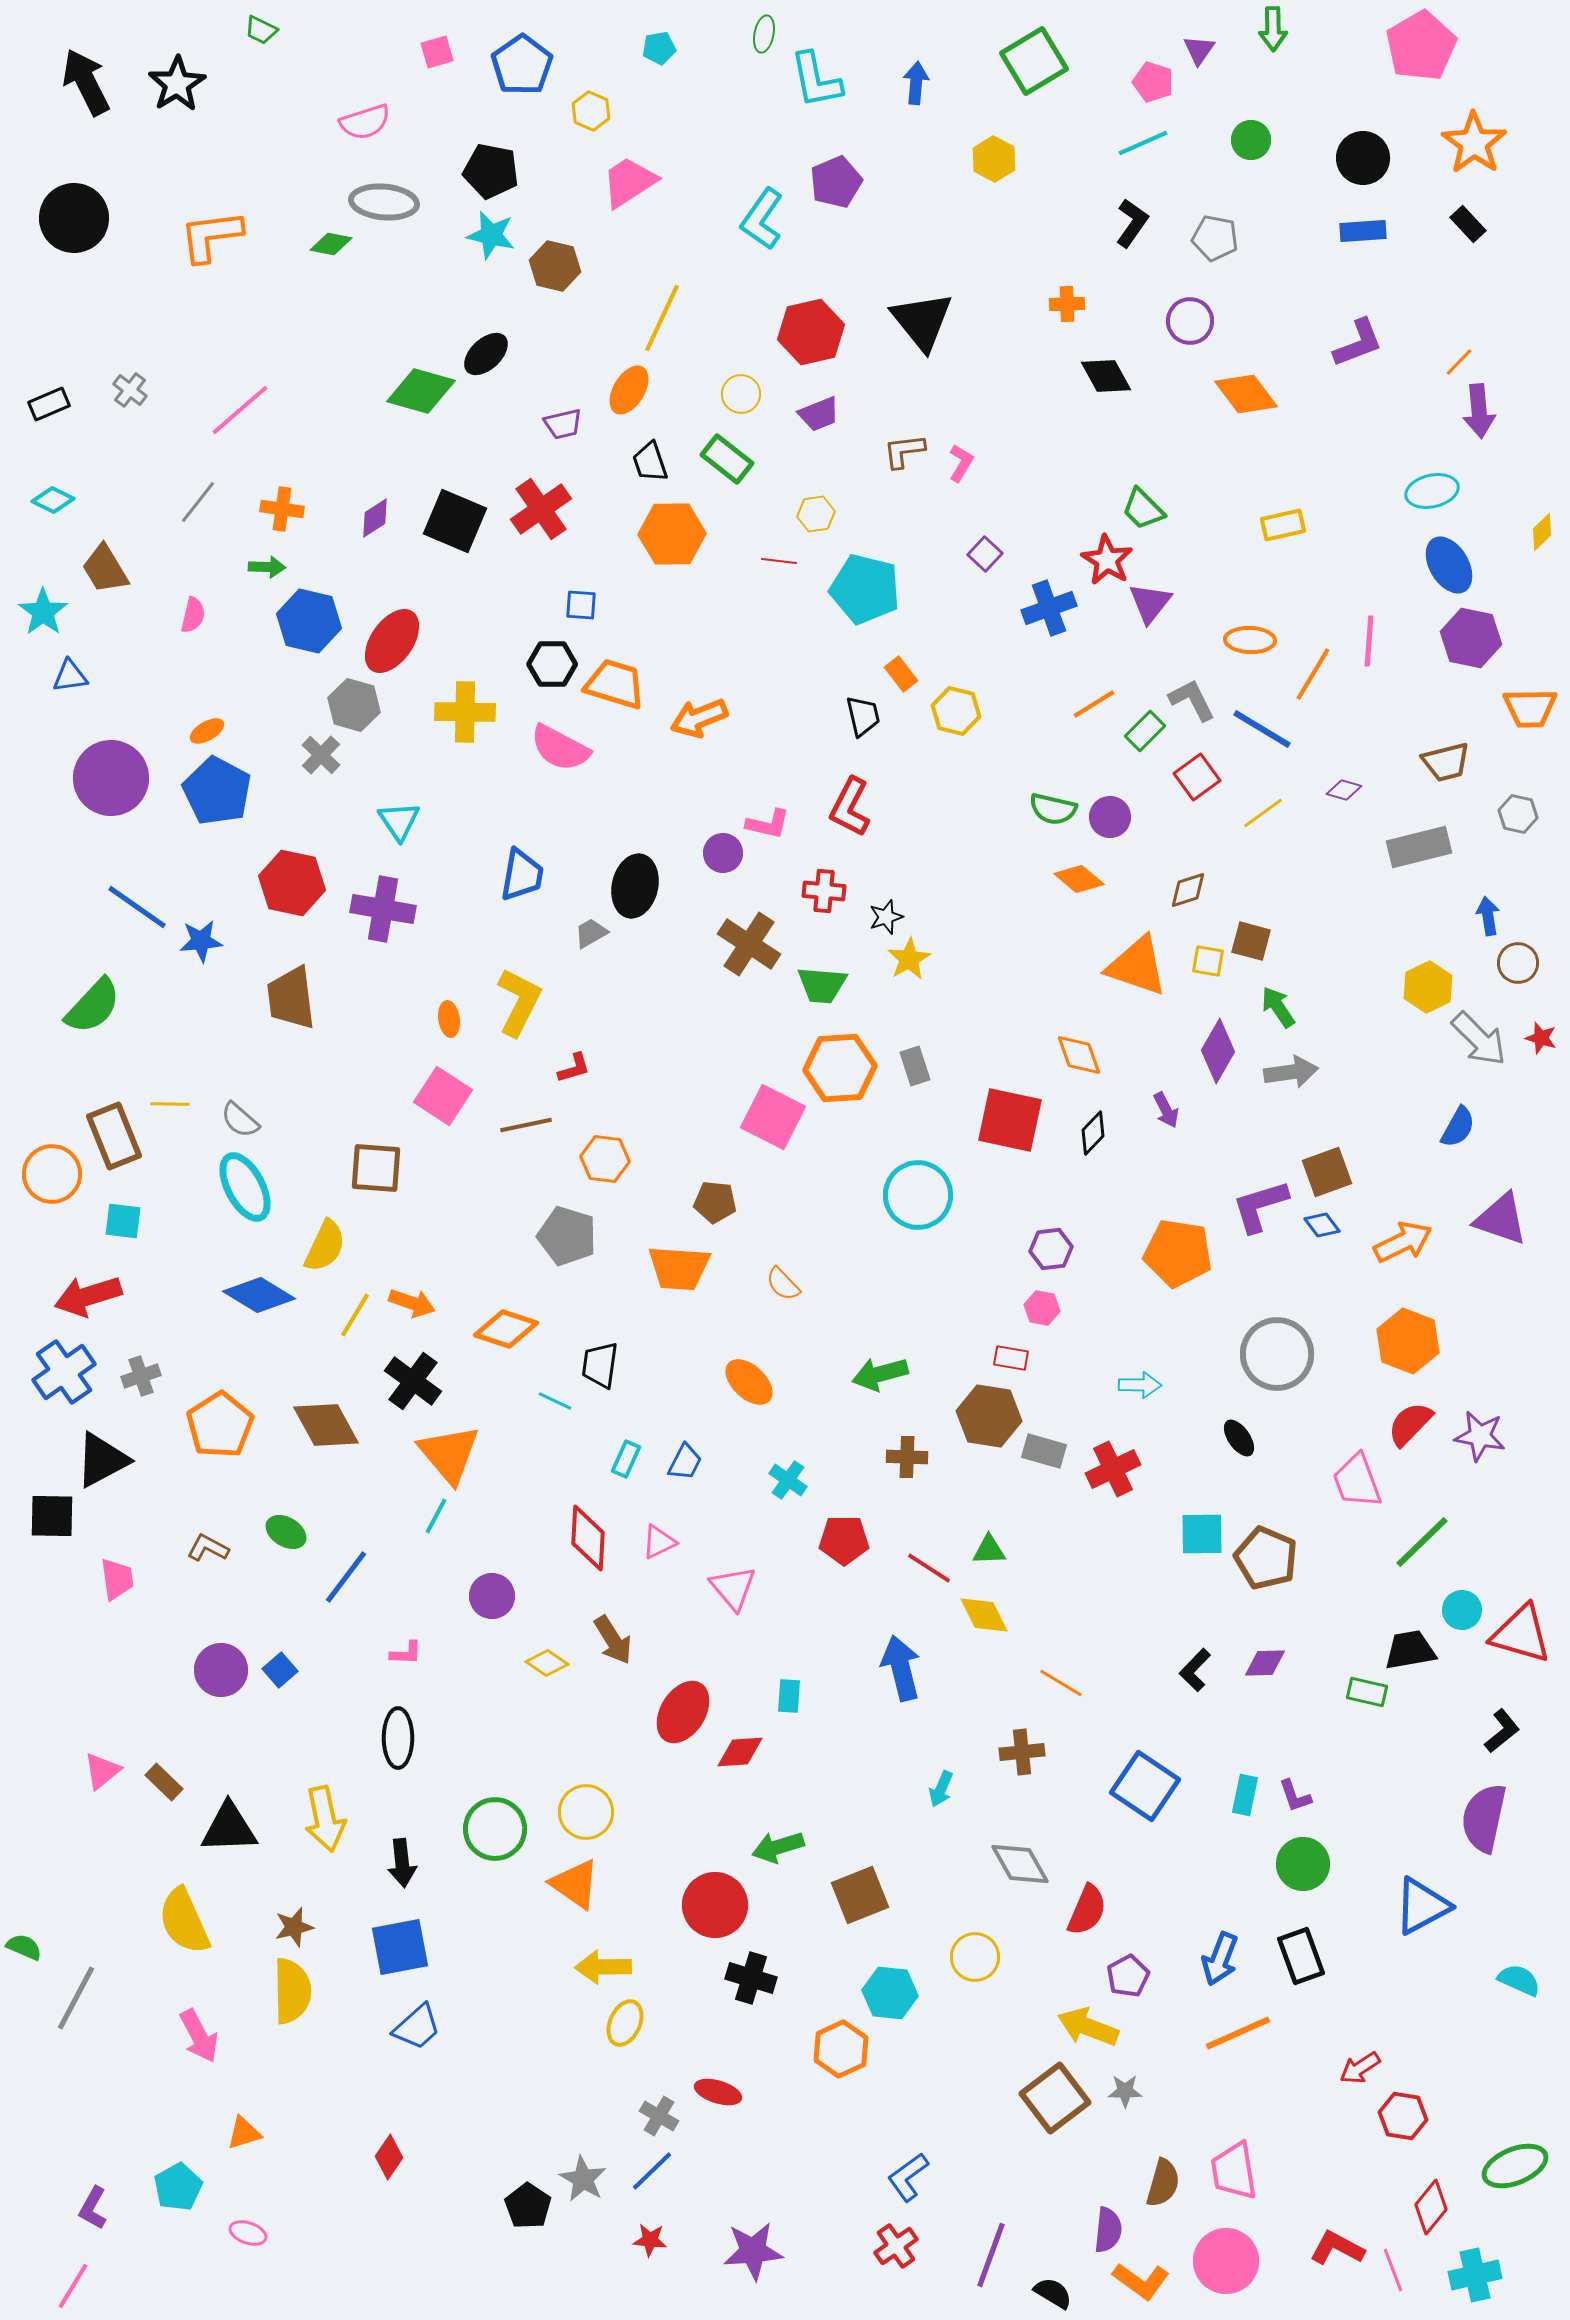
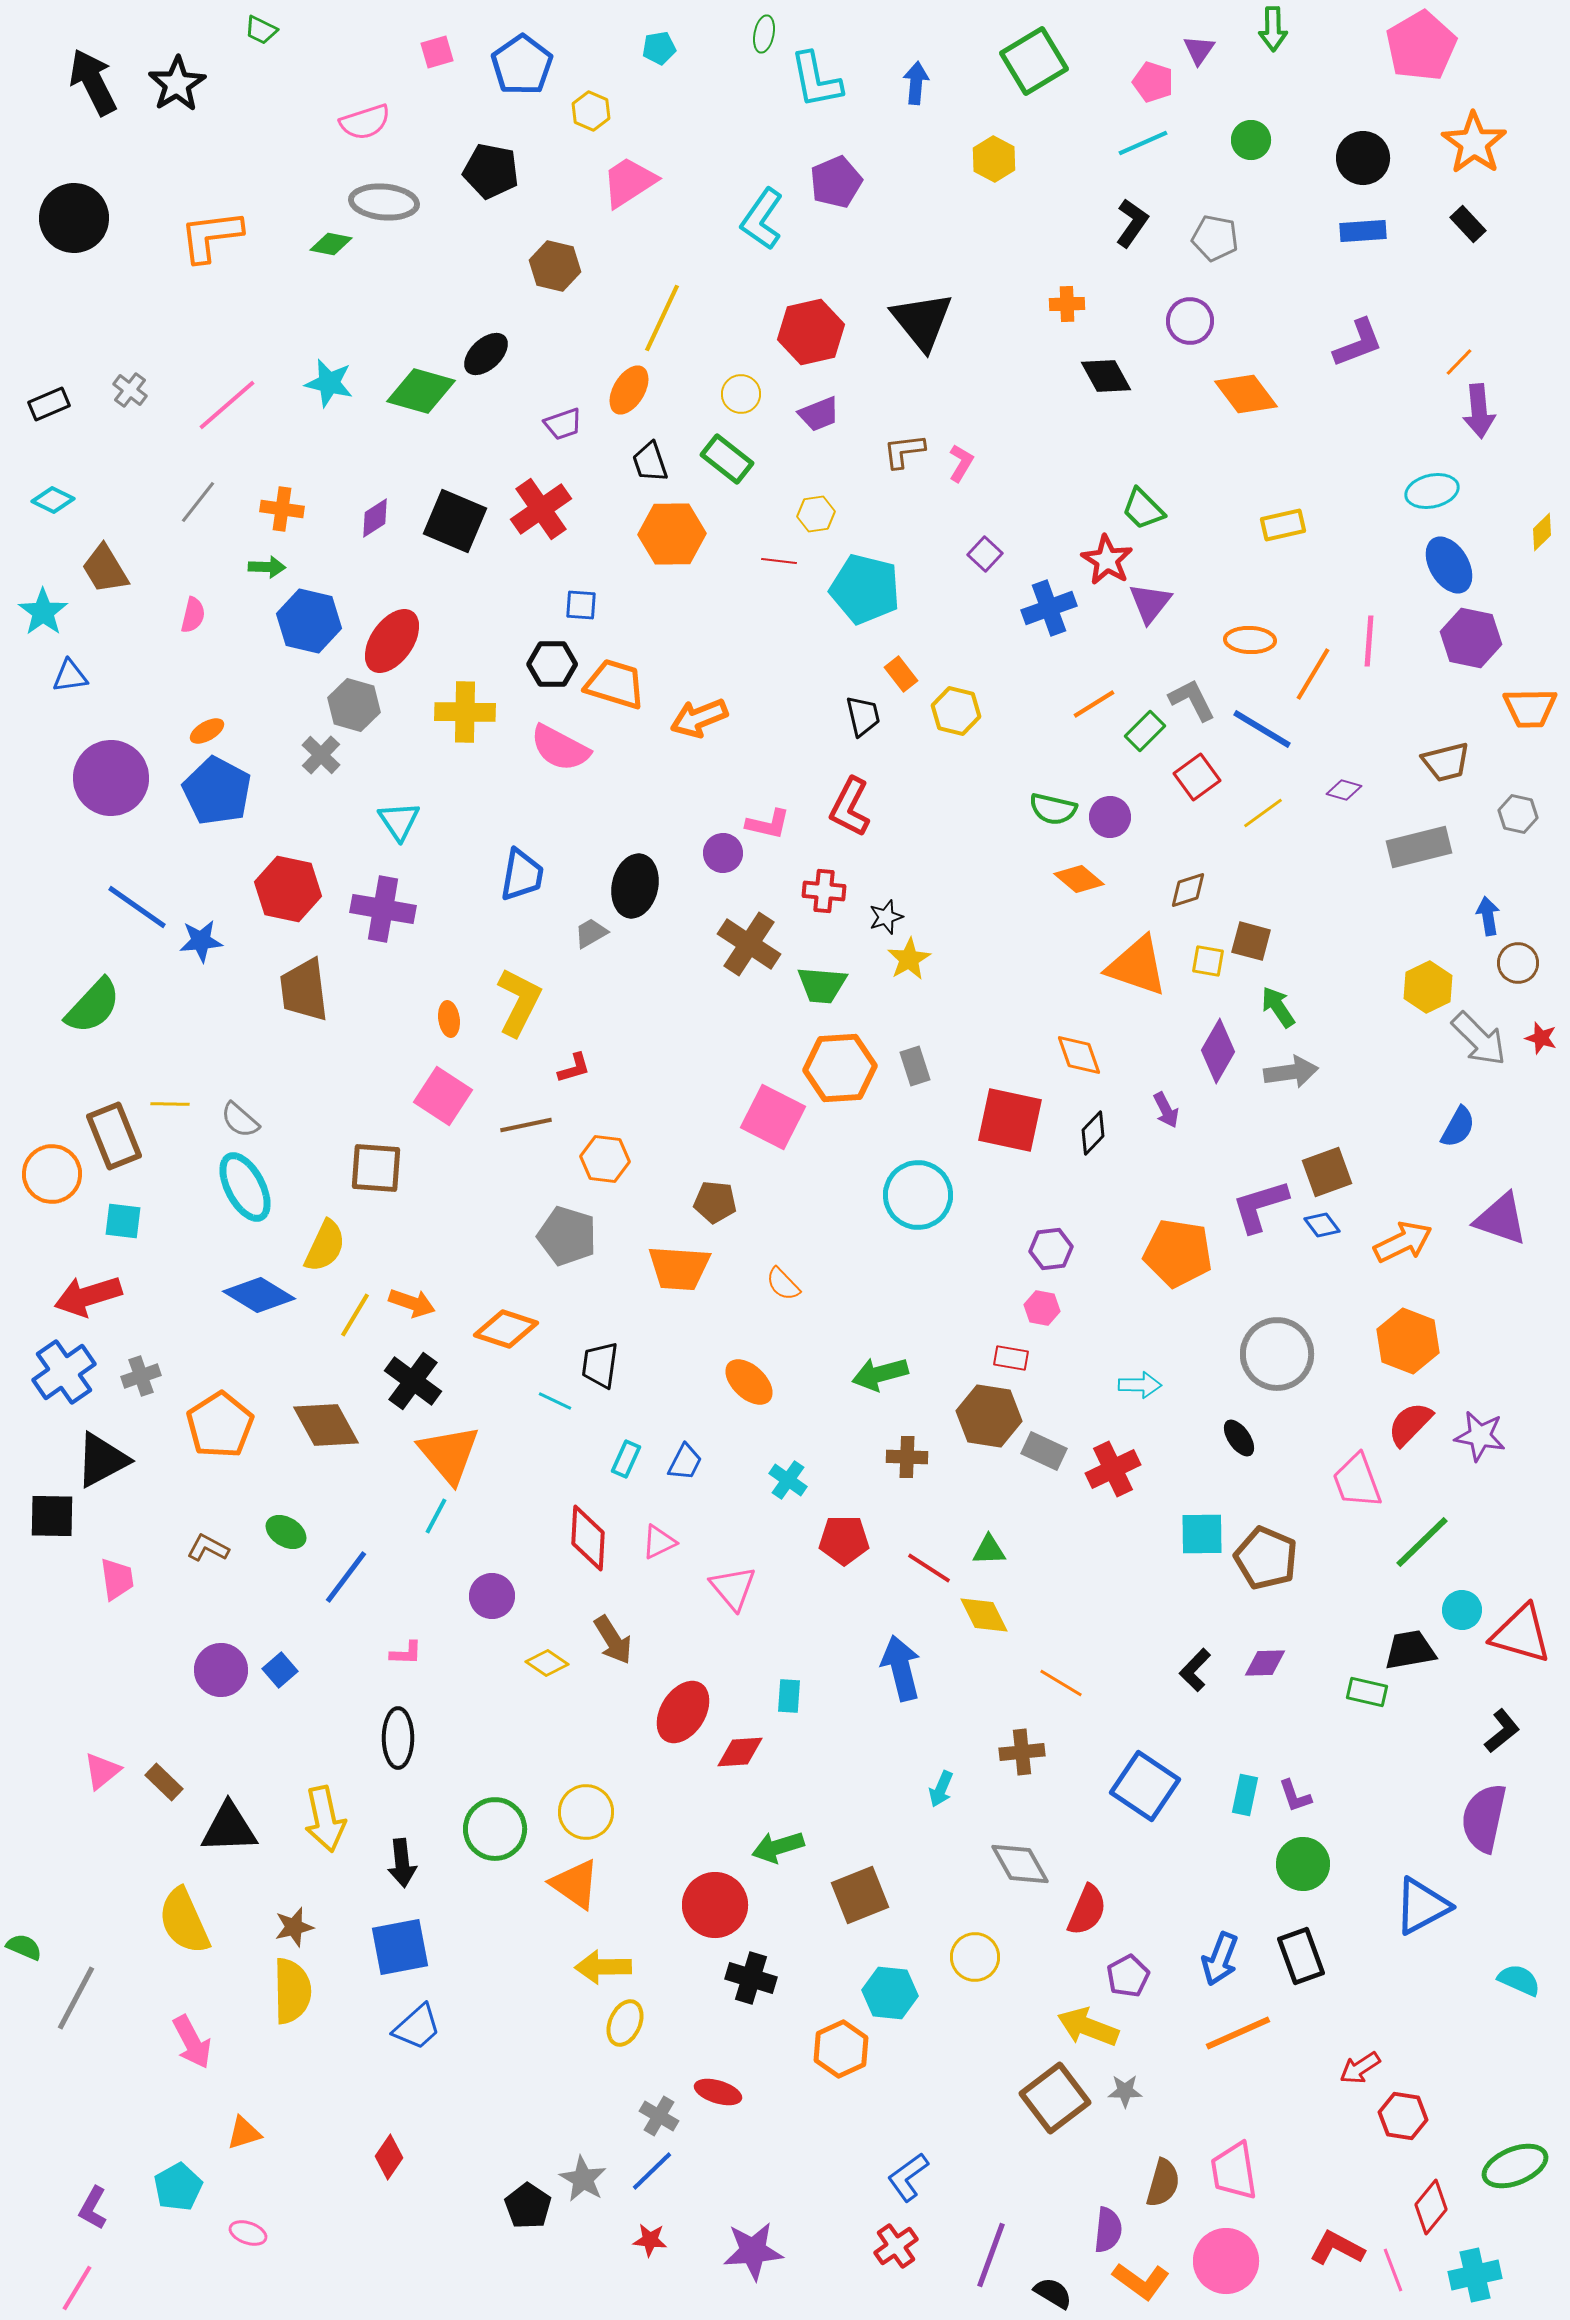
black arrow at (86, 82): moved 7 px right
cyan star at (491, 235): moved 162 px left, 148 px down
pink line at (240, 410): moved 13 px left, 5 px up
purple trapezoid at (563, 424): rotated 6 degrees counterclockwise
red hexagon at (292, 883): moved 4 px left, 6 px down
brown trapezoid at (291, 998): moved 13 px right, 8 px up
gray rectangle at (1044, 1451): rotated 9 degrees clockwise
pink arrow at (199, 2036): moved 7 px left, 6 px down
pink line at (73, 2286): moved 4 px right, 2 px down
